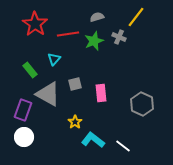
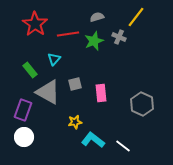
gray triangle: moved 2 px up
yellow star: rotated 24 degrees clockwise
